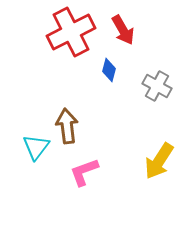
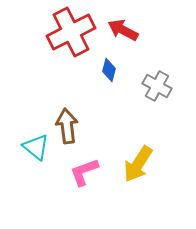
red arrow: rotated 148 degrees clockwise
cyan triangle: rotated 28 degrees counterclockwise
yellow arrow: moved 21 px left, 3 px down
